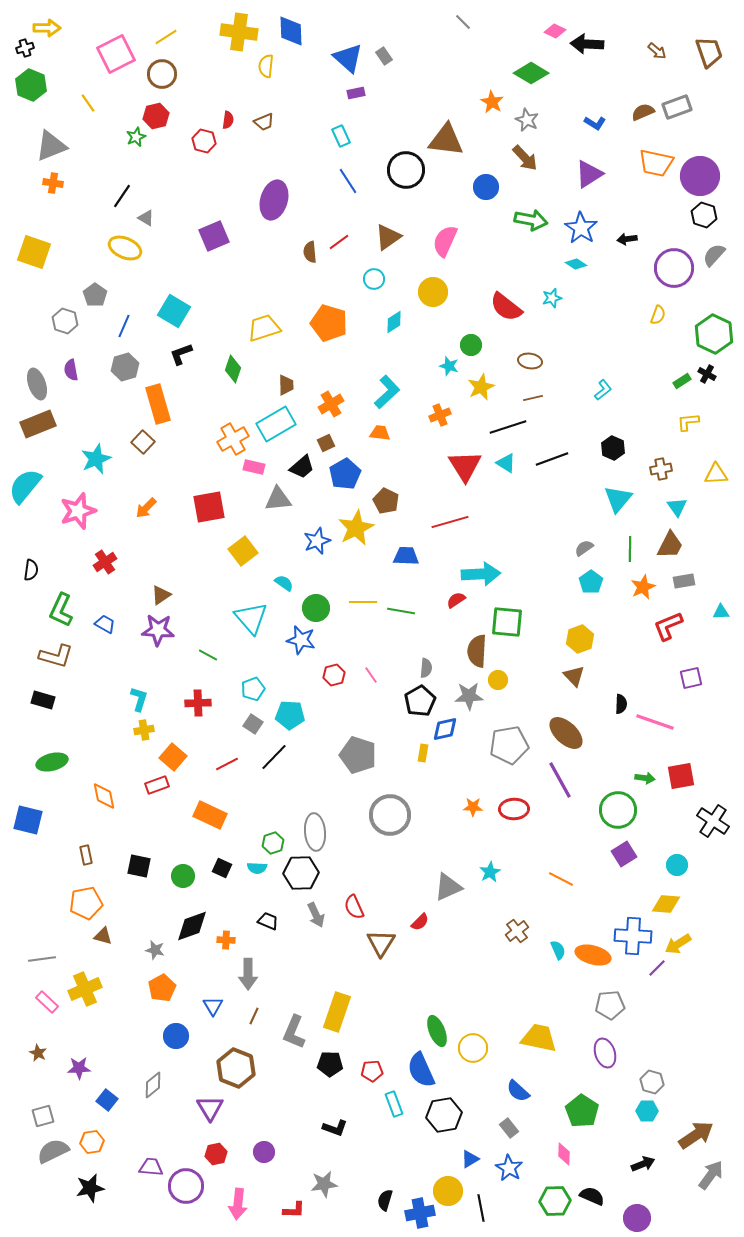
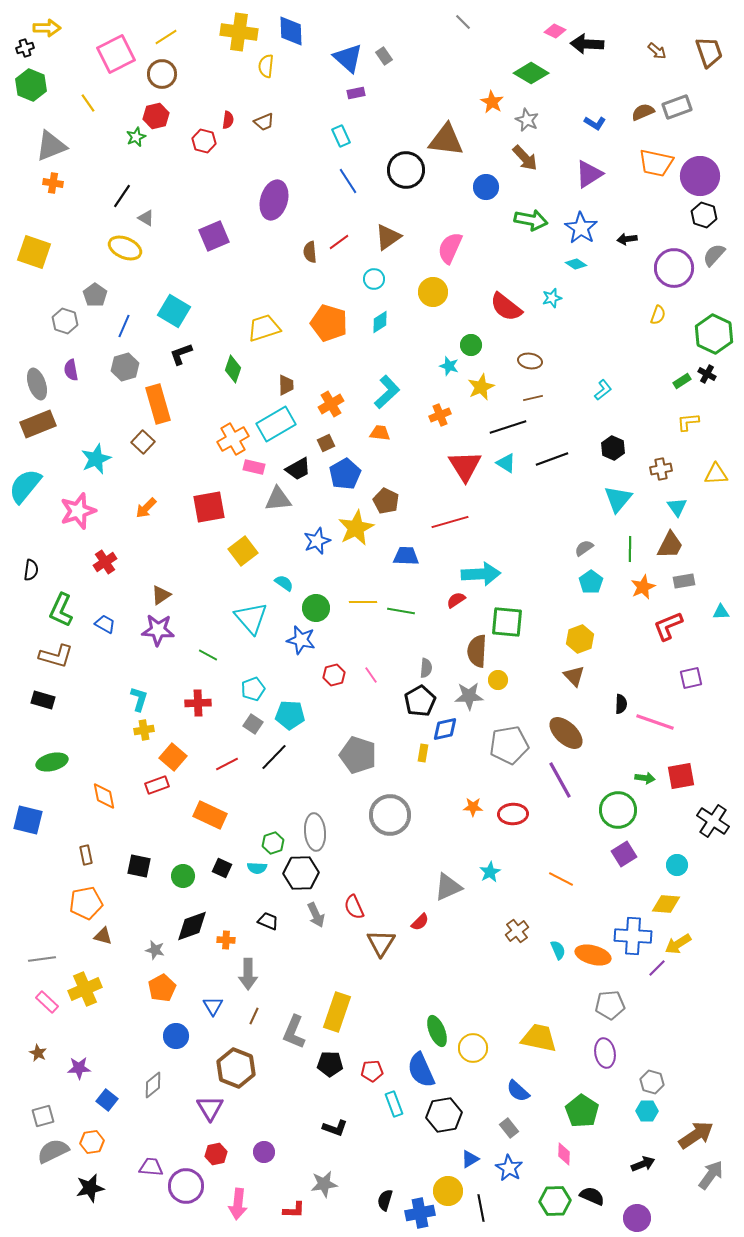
pink semicircle at (445, 241): moved 5 px right, 7 px down
cyan diamond at (394, 322): moved 14 px left
black trapezoid at (302, 467): moved 4 px left, 2 px down; rotated 12 degrees clockwise
red ellipse at (514, 809): moved 1 px left, 5 px down
purple ellipse at (605, 1053): rotated 8 degrees clockwise
